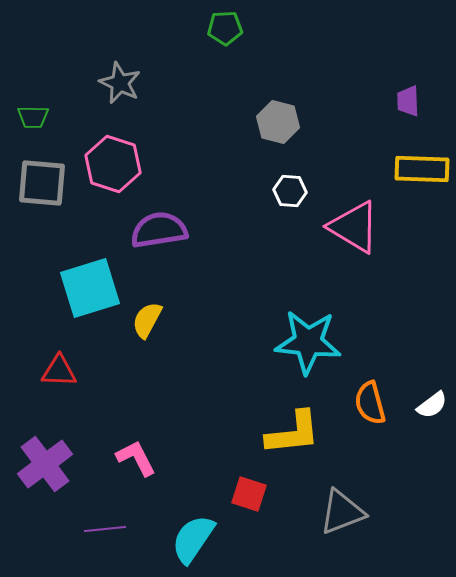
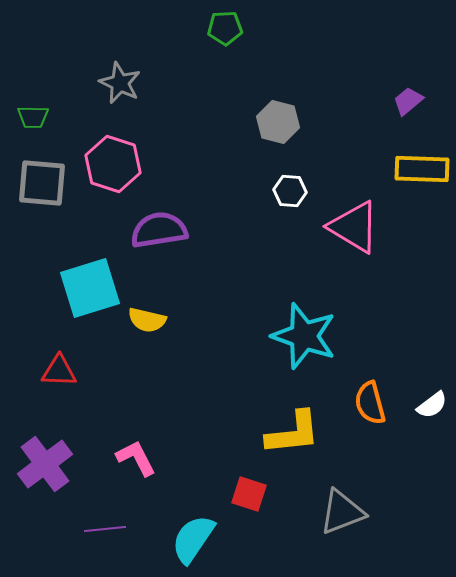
purple trapezoid: rotated 52 degrees clockwise
yellow semicircle: rotated 105 degrees counterclockwise
cyan star: moved 4 px left, 6 px up; rotated 14 degrees clockwise
